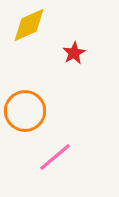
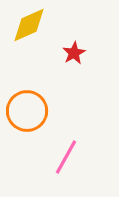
orange circle: moved 2 px right
pink line: moved 11 px right; rotated 21 degrees counterclockwise
